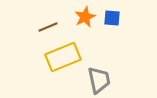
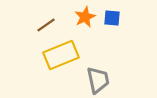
brown line: moved 2 px left, 2 px up; rotated 12 degrees counterclockwise
yellow rectangle: moved 2 px left, 2 px up
gray trapezoid: moved 1 px left
